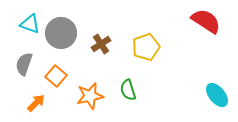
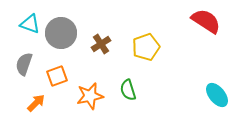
orange square: moved 1 px right; rotated 30 degrees clockwise
